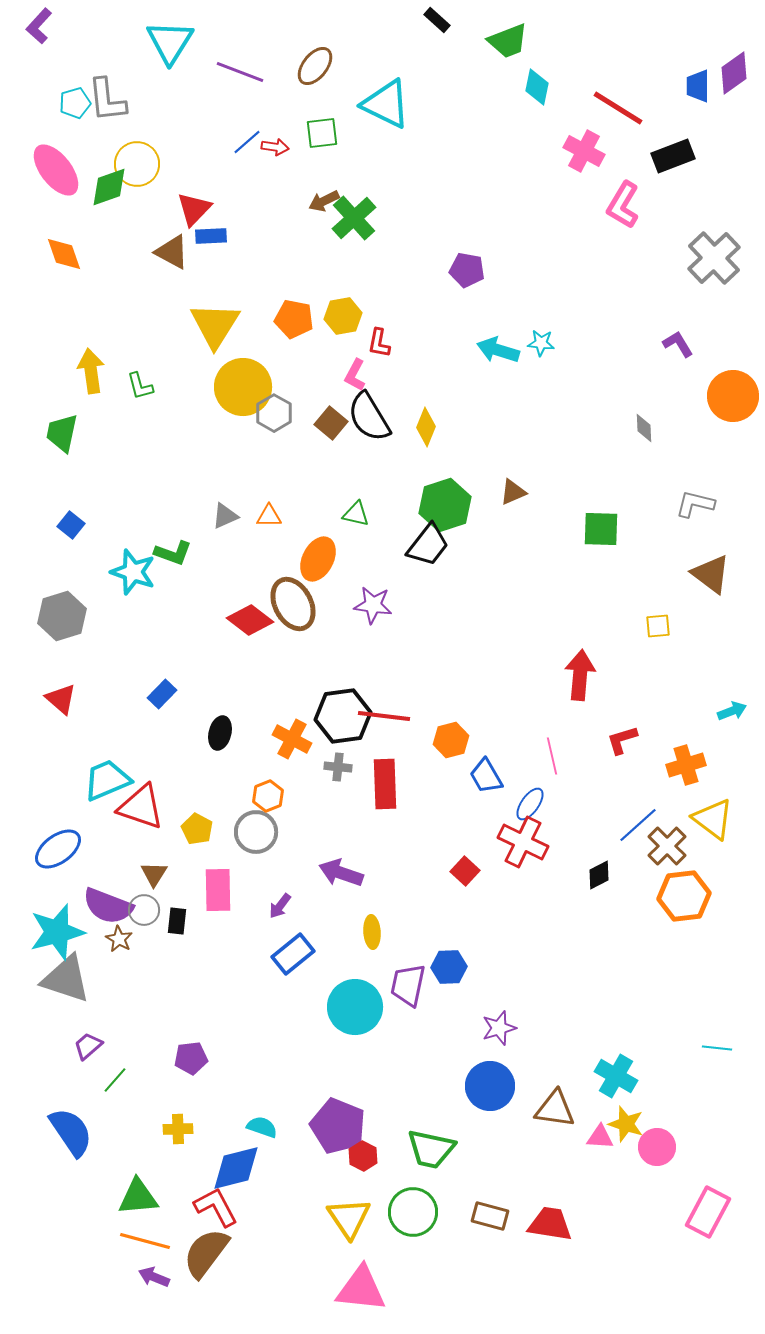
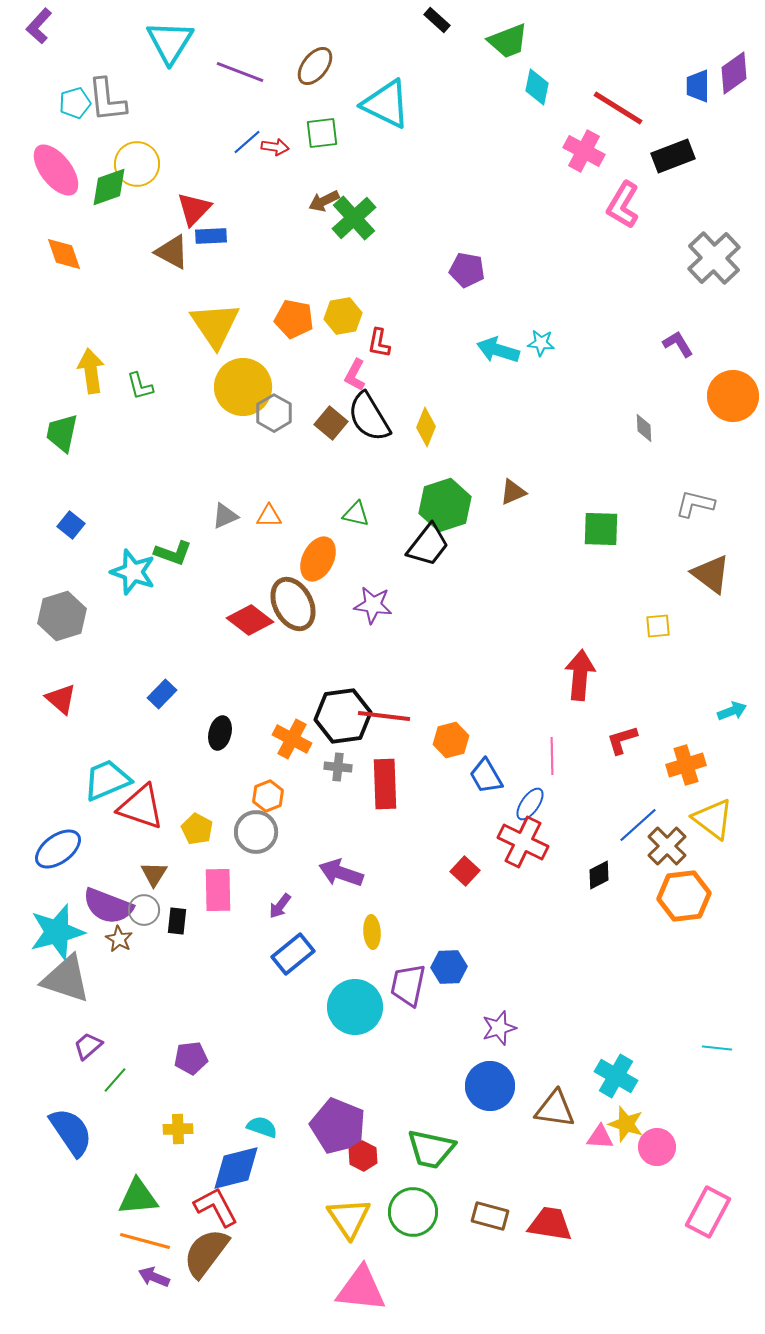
yellow triangle at (215, 325): rotated 6 degrees counterclockwise
pink line at (552, 756): rotated 12 degrees clockwise
